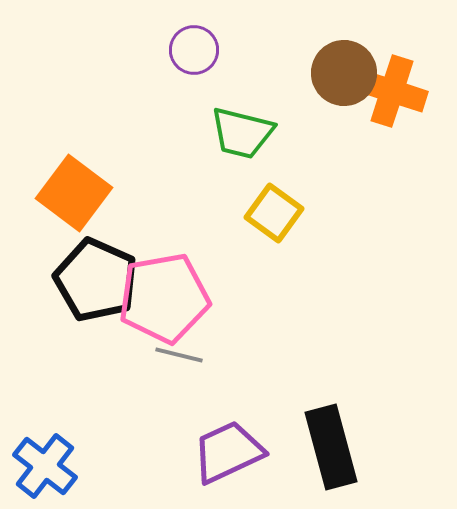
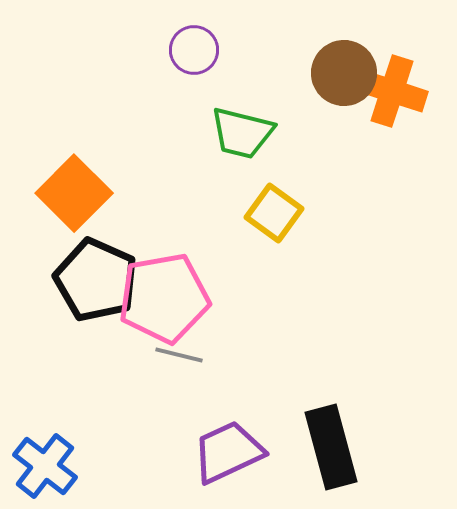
orange square: rotated 8 degrees clockwise
